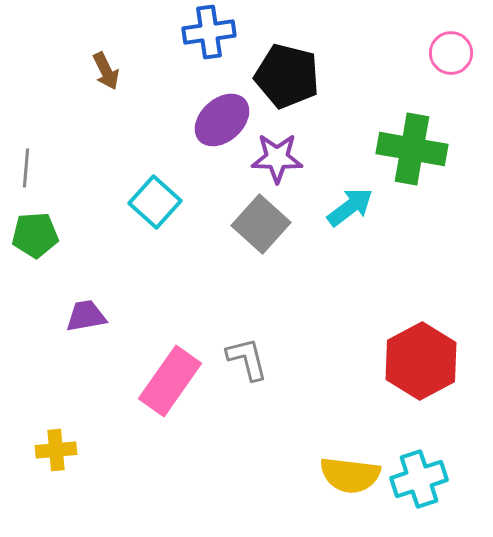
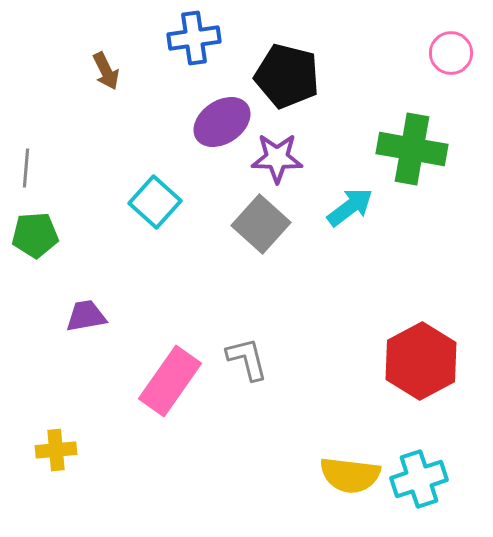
blue cross: moved 15 px left, 6 px down
purple ellipse: moved 2 px down; rotated 8 degrees clockwise
